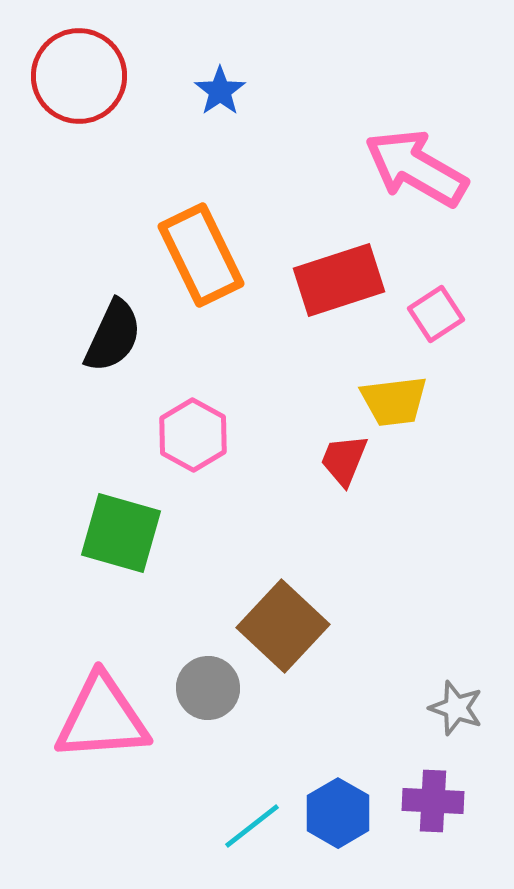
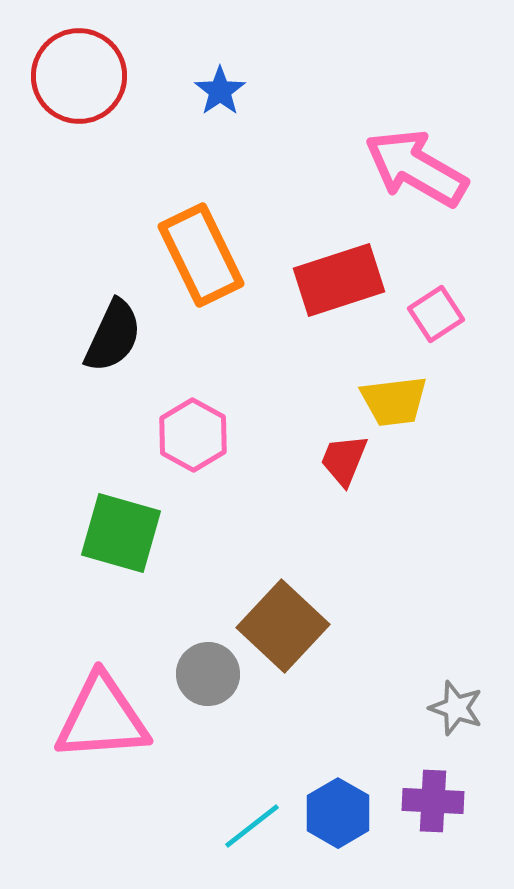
gray circle: moved 14 px up
